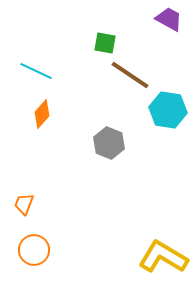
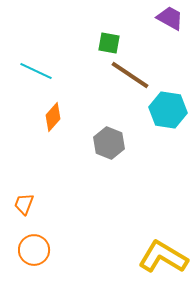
purple trapezoid: moved 1 px right, 1 px up
green square: moved 4 px right
orange diamond: moved 11 px right, 3 px down
